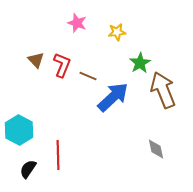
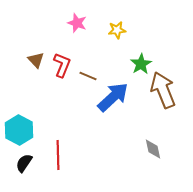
yellow star: moved 2 px up
green star: moved 1 px right, 1 px down
gray diamond: moved 3 px left
black semicircle: moved 4 px left, 6 px up
